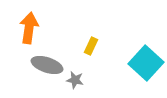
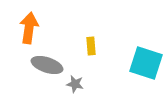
yellow rectangle: rotated 30 degrees counterclockwise
cyan square: rotated 24 degrees counterclockwise
gray star: moved 4 px down
